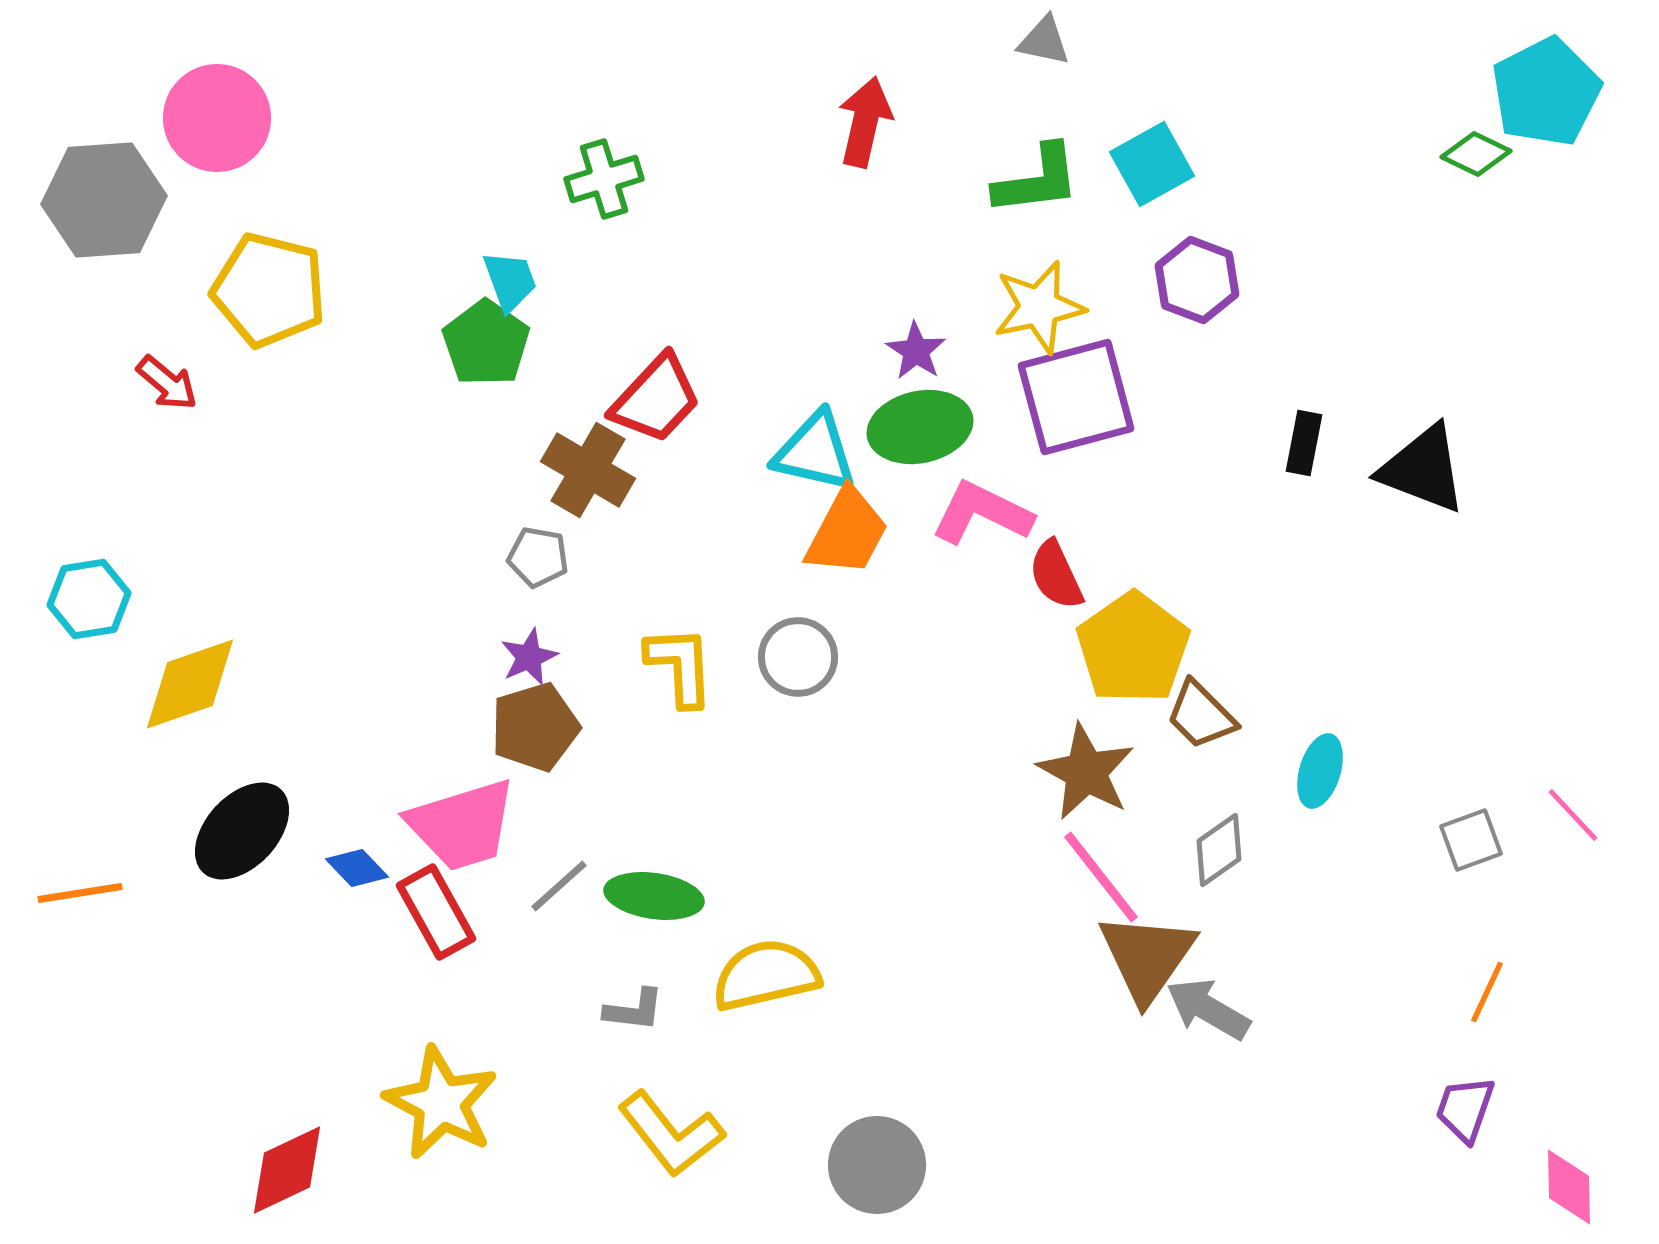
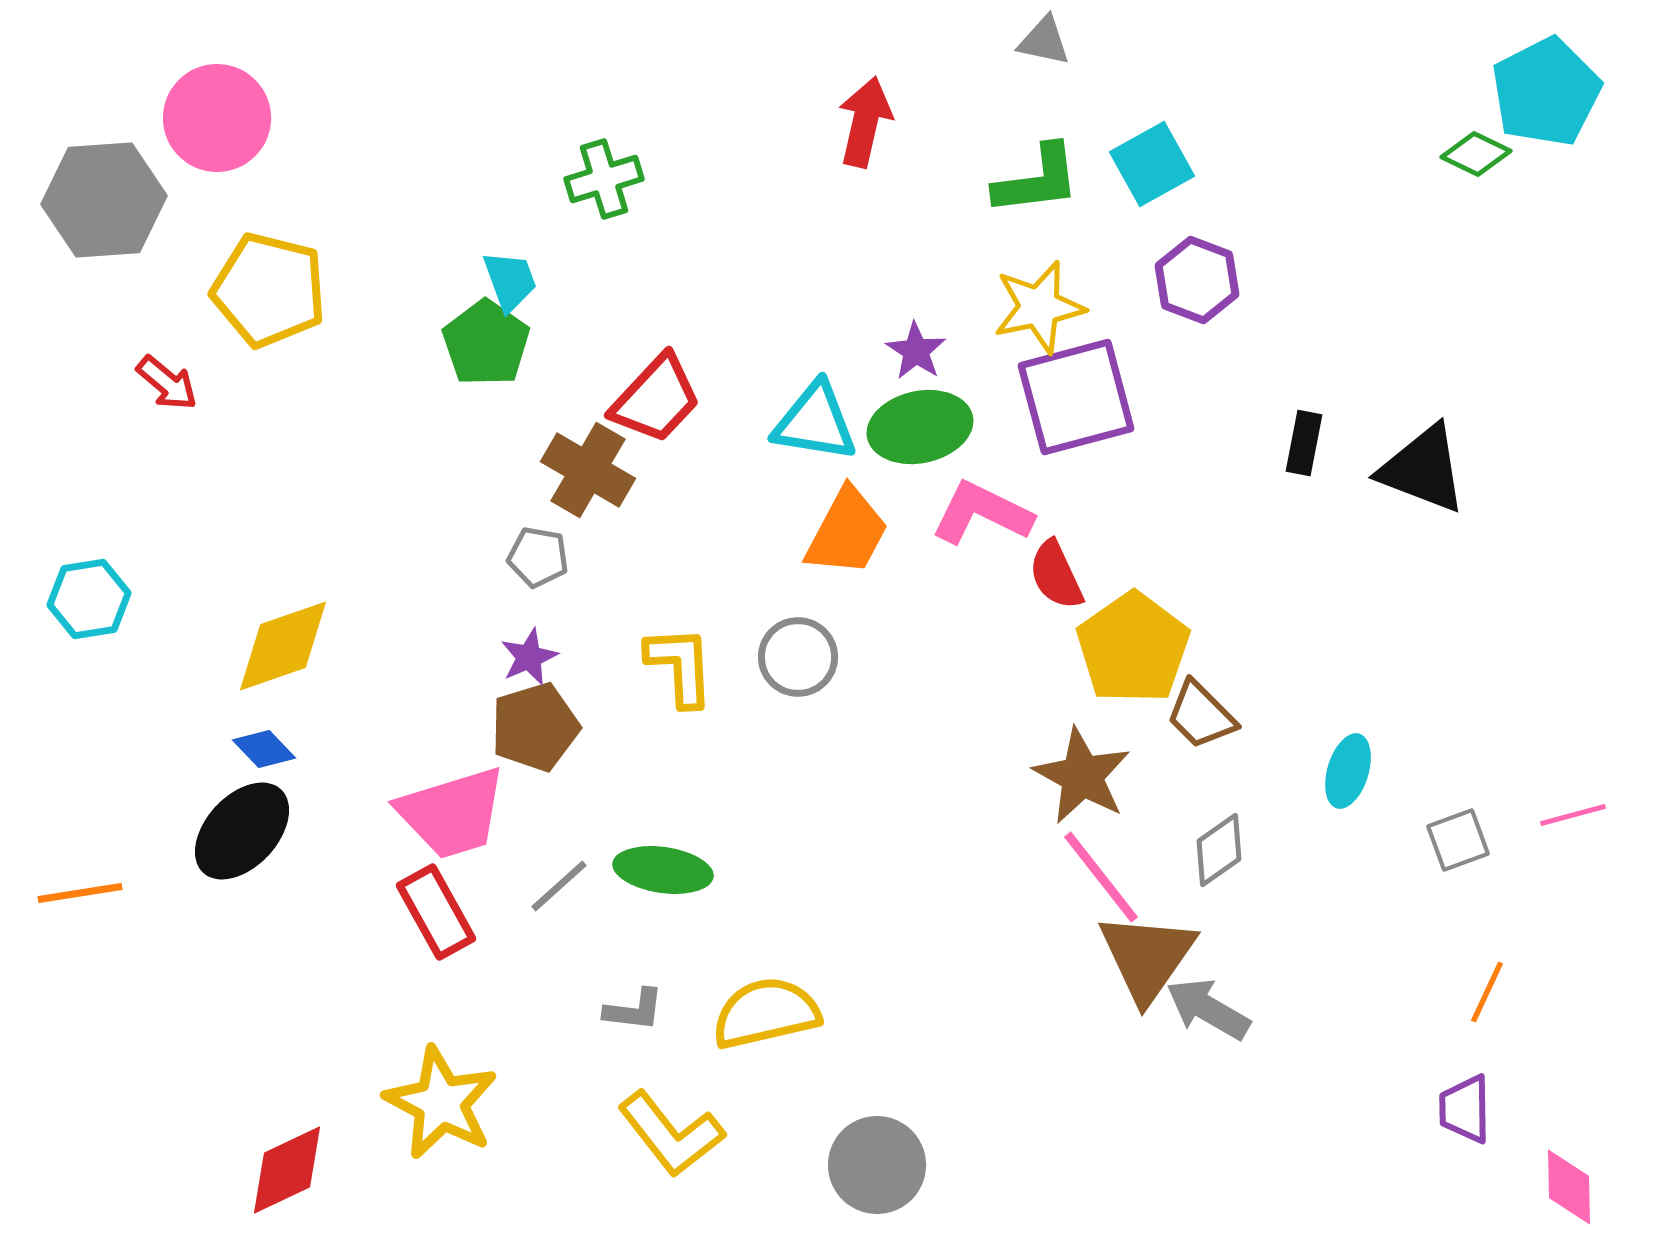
cyan triangle at (815, 452): moved 30 px up; rotated 4 degrees counterclockwise
yellow diamond at (190, 684): moved 93 px right, 38 px up
cyan ellipse at (1320, 771): moved 28 px right
brown star at (1086, 772): moved 4 px left, 4 px down
pink line at (1573, 815): rotated 62 degrees counterclockwise
pink trapezoid at (462, 825): moved 10 px left, 12 px up
gray square at (1471, 840): moved 13 px left
blue diamond at (357, 868): moved 93 px left, 119 px up
green ellipse at (654, 896): moved 9 px right, 26 px up
yellow semicircle at (766, 975): moved 38 px down
purple trapezoid at (1465, 1109): rotated 20 degrees counterclockwise
